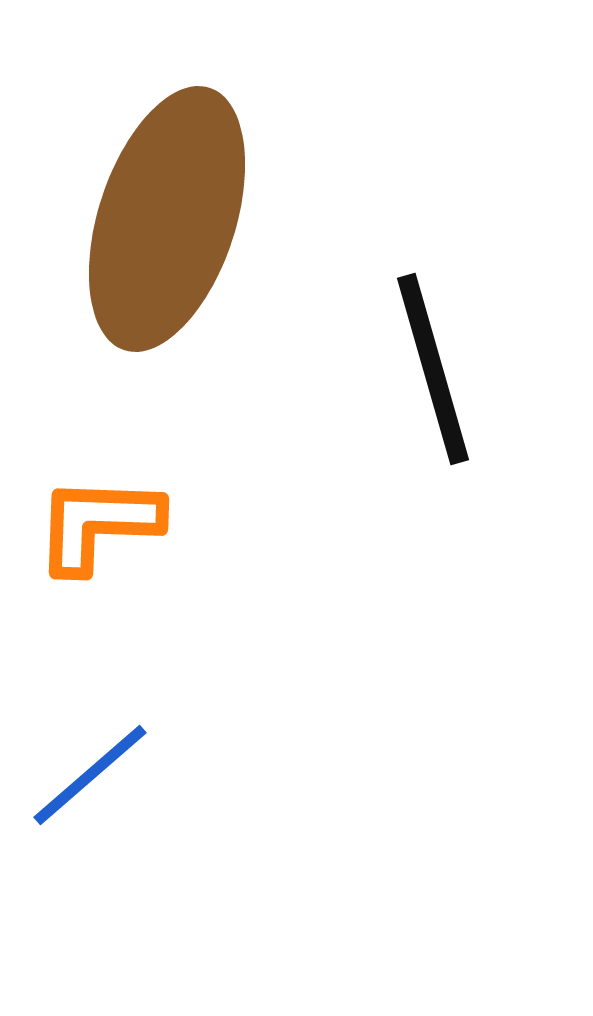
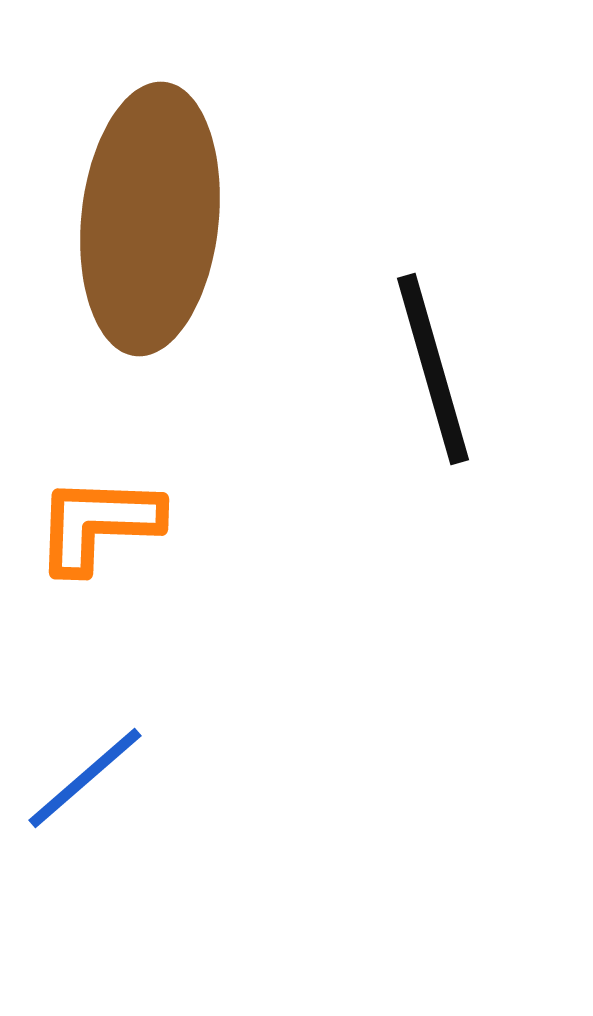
brown ellipse: moved 17 px left; rotated 12 degrees counterclockwise
blue line: moved 5 px left, 3 px down
